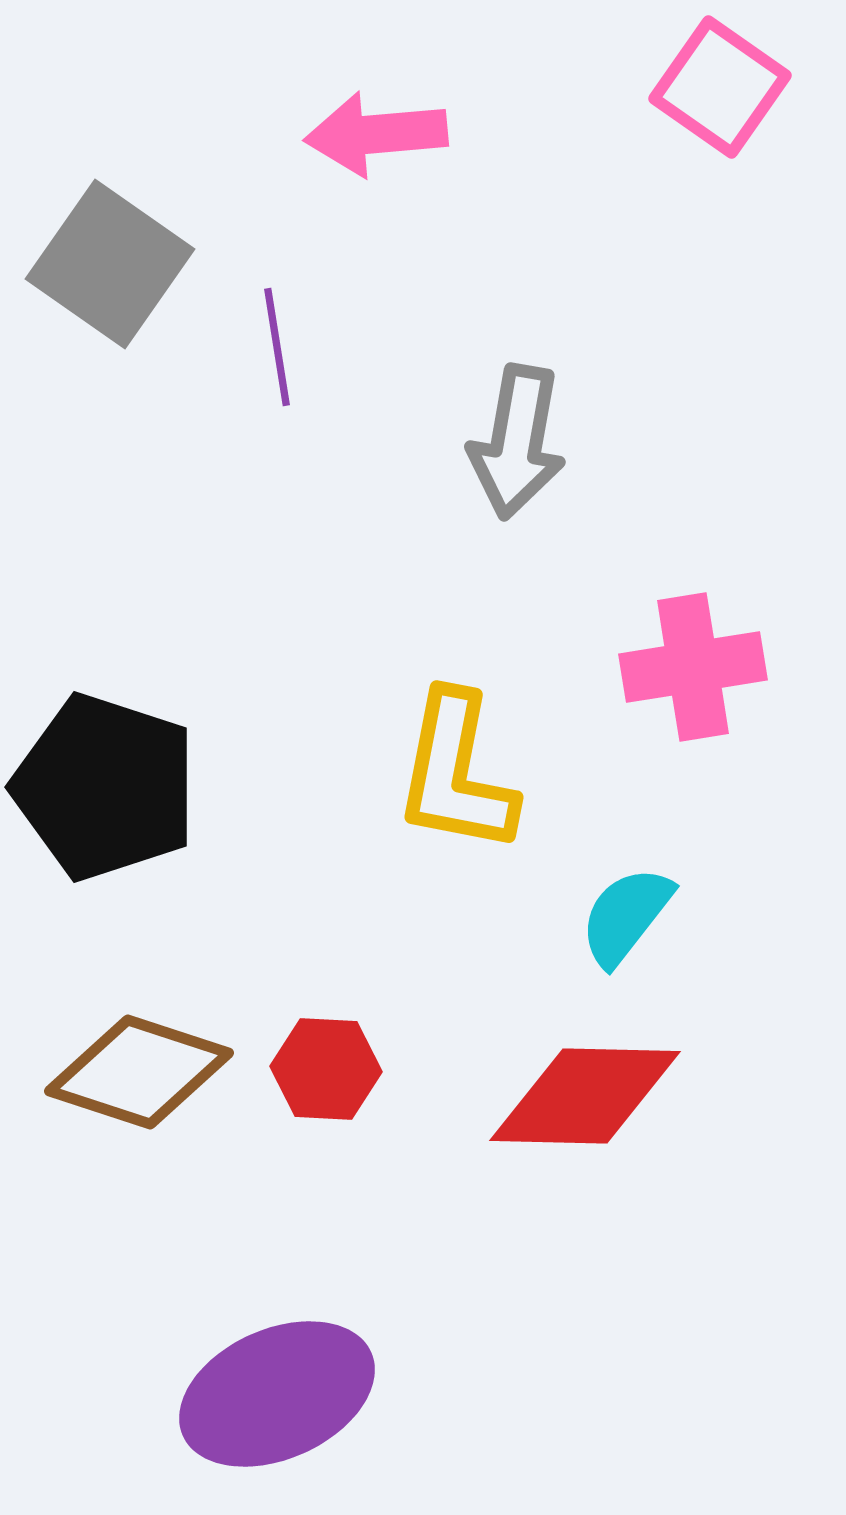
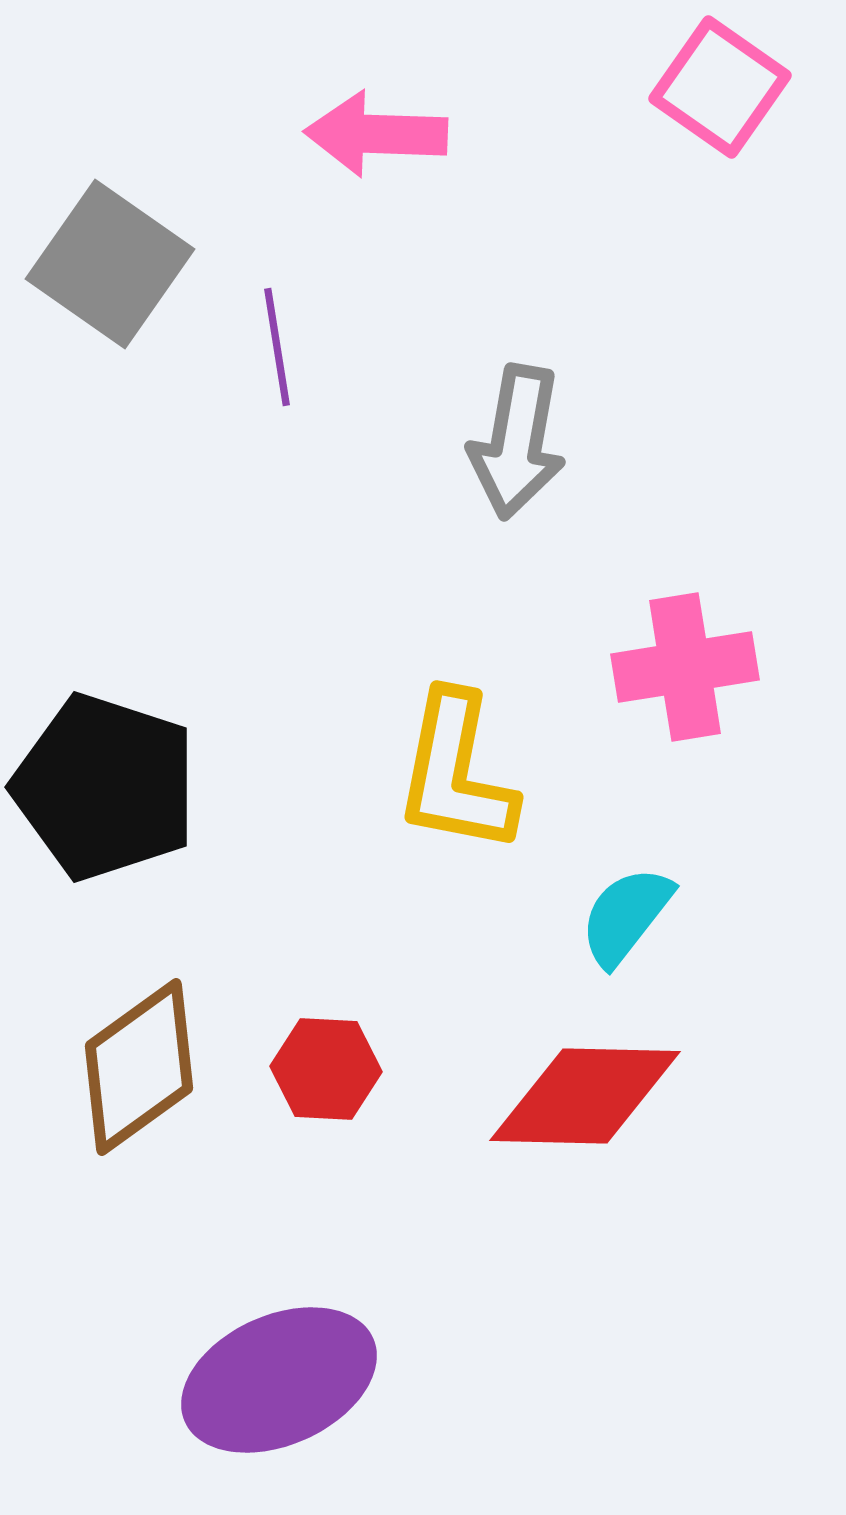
pink arrow: rotated 7 degrees clockwise
pink cross: moved 8 px left
brown diamond: moved 5 px up; rotated 54 degrees counterclockwise
purple ellipse: moved 2 px right, 14 px up
